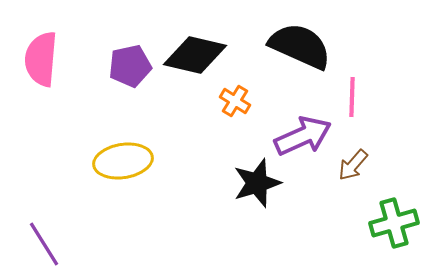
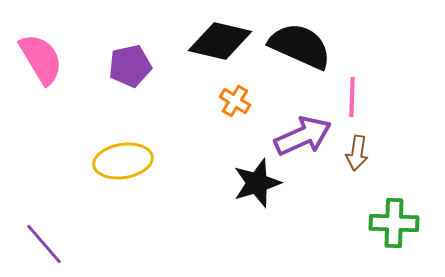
black diamond: moved 25 px right, 14 px up
pink semicircle: rotated 144 degrees clockwise
brown arrow: moved 4 px right, 12 px up; rotated 32 degrees counterclockwise
green cross: rotated 18 degrees clockwise
purple line: rotated 9 degrees counterclockwise
